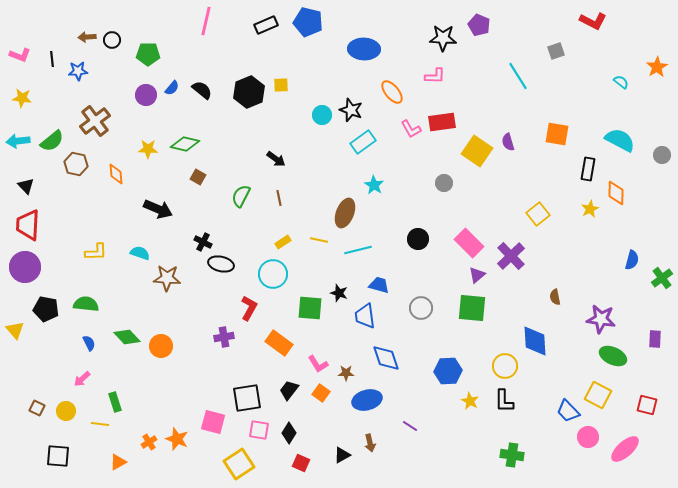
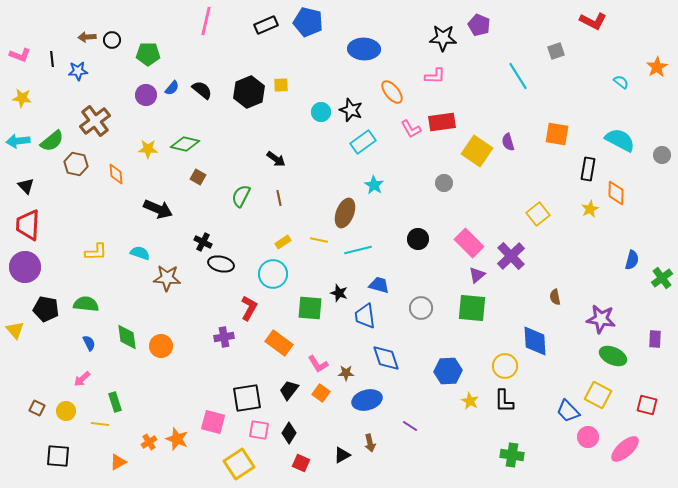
cyan circle at (322, 115): moved 1 px left, 3 px up
green diamond at (127, 337): rotated 36 degrees clockwise
